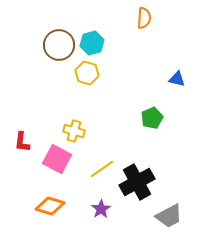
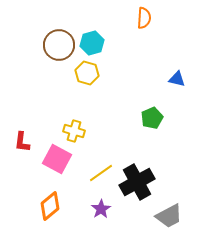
yellow line: moved 1 px left, 4 px down
orange diamond: rotated 56 degrees counterclockwise
